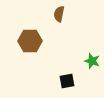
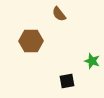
brown semicircle: rotated 49 degrees counterclockwise
brown hexagon: moved 1 px right
